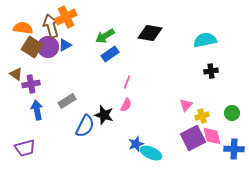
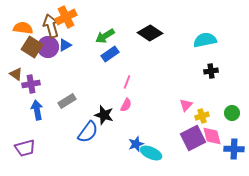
black diamond: rotated 25 degrees clockwise
blue semicircle: moved 3 px right, 6 px down; rotated 10 degrees clockwise
